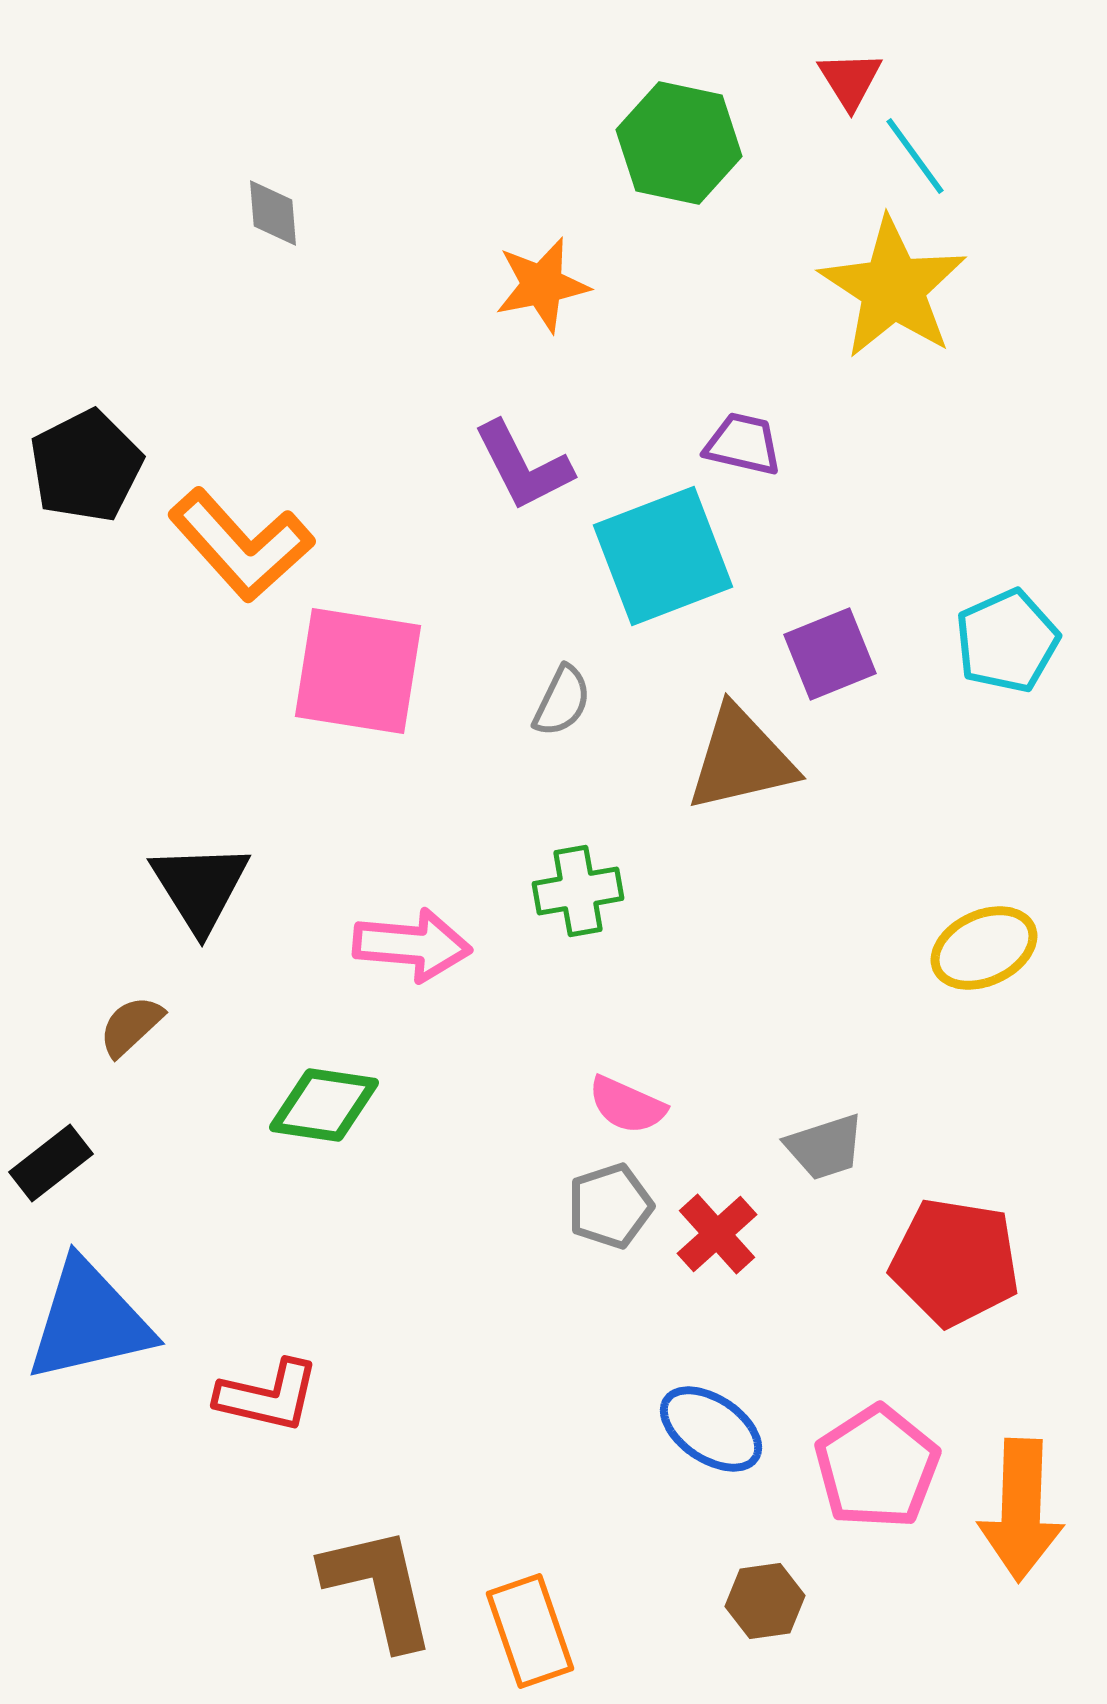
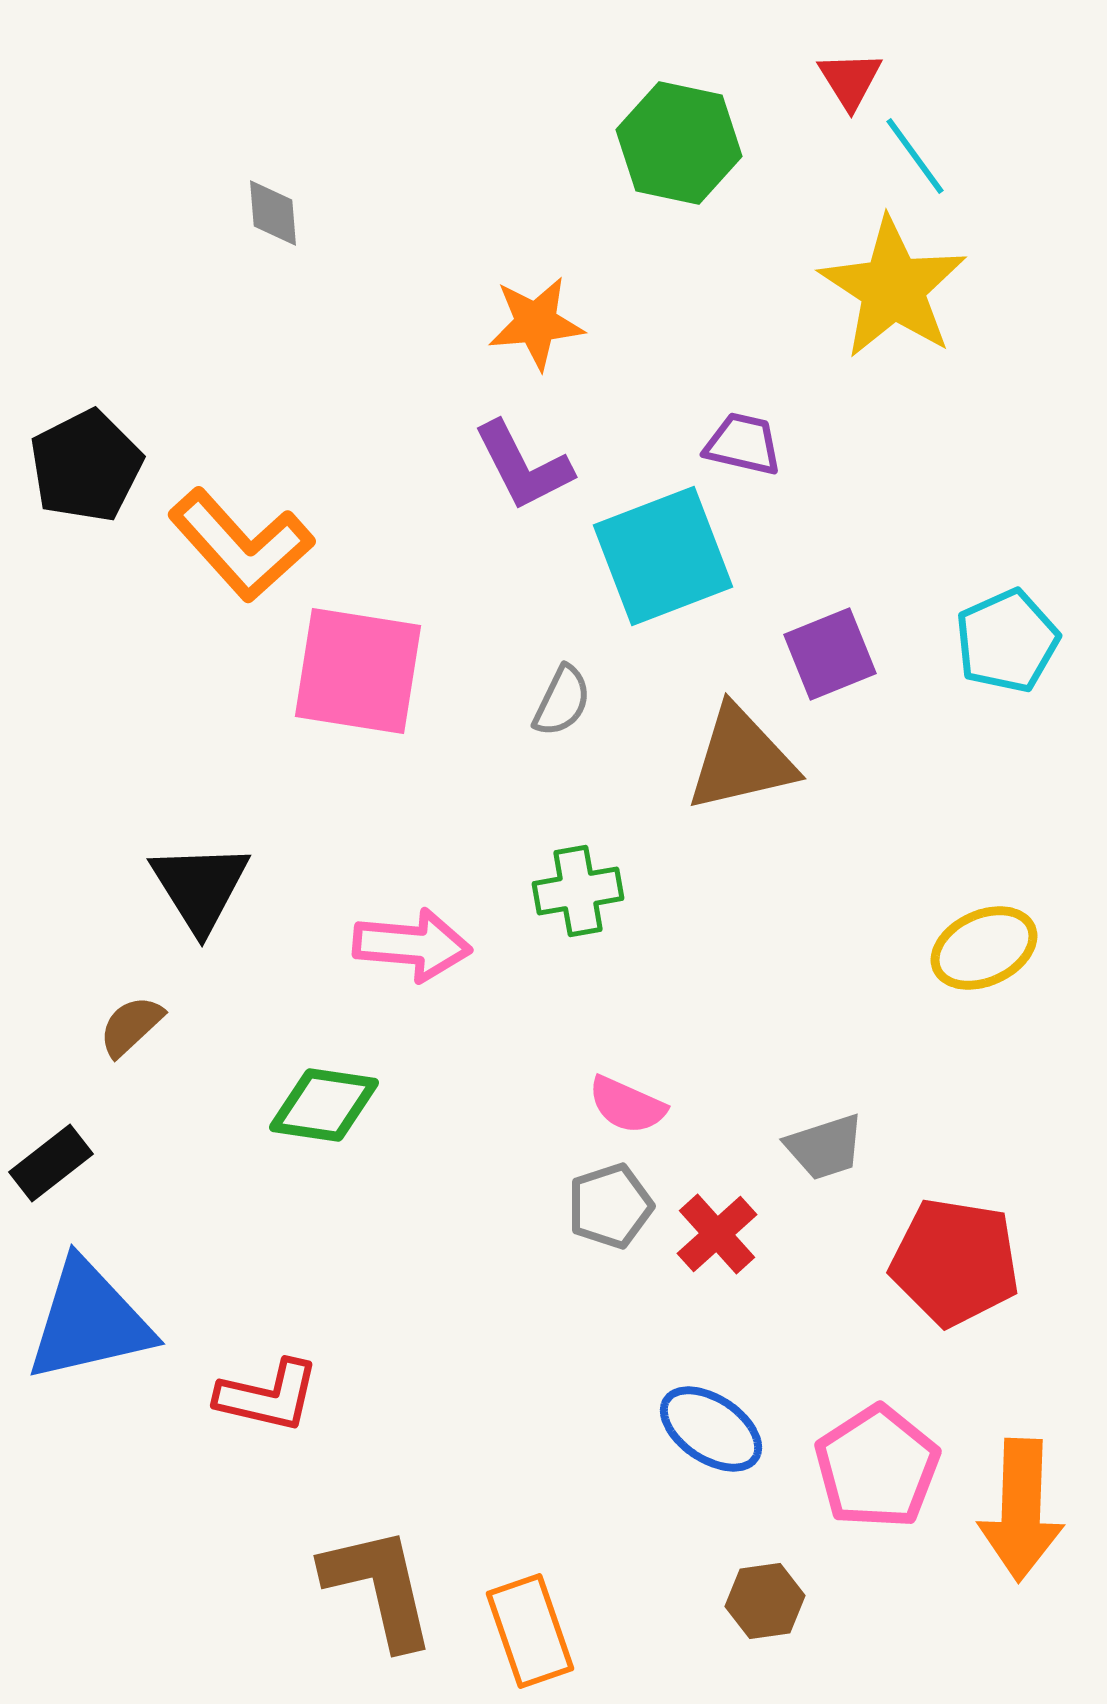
orange star: moved 6 px left, 38 px down; rotated 6 degrees clockwise
